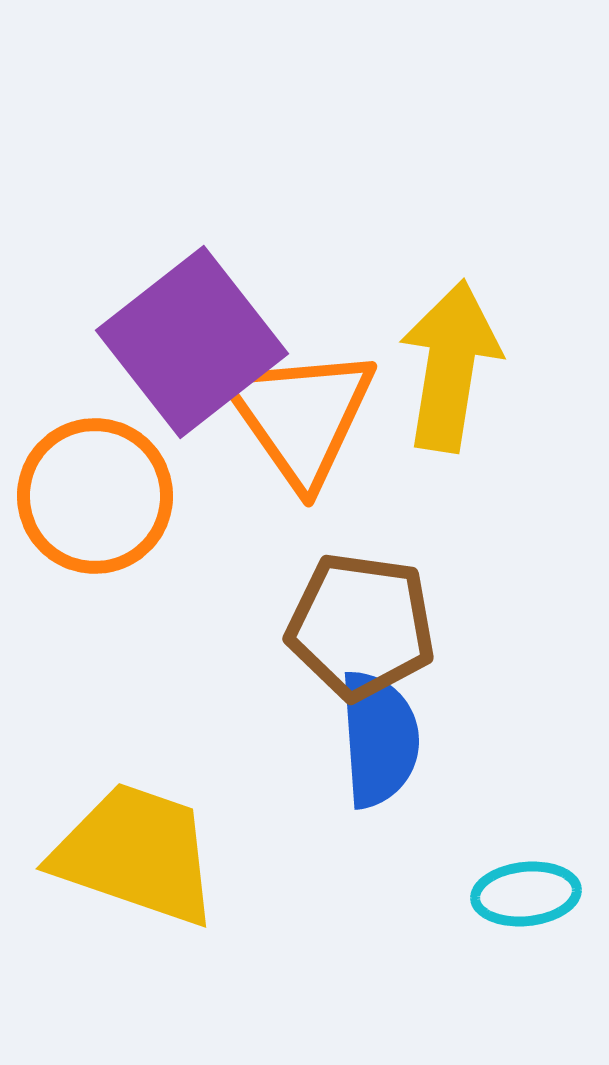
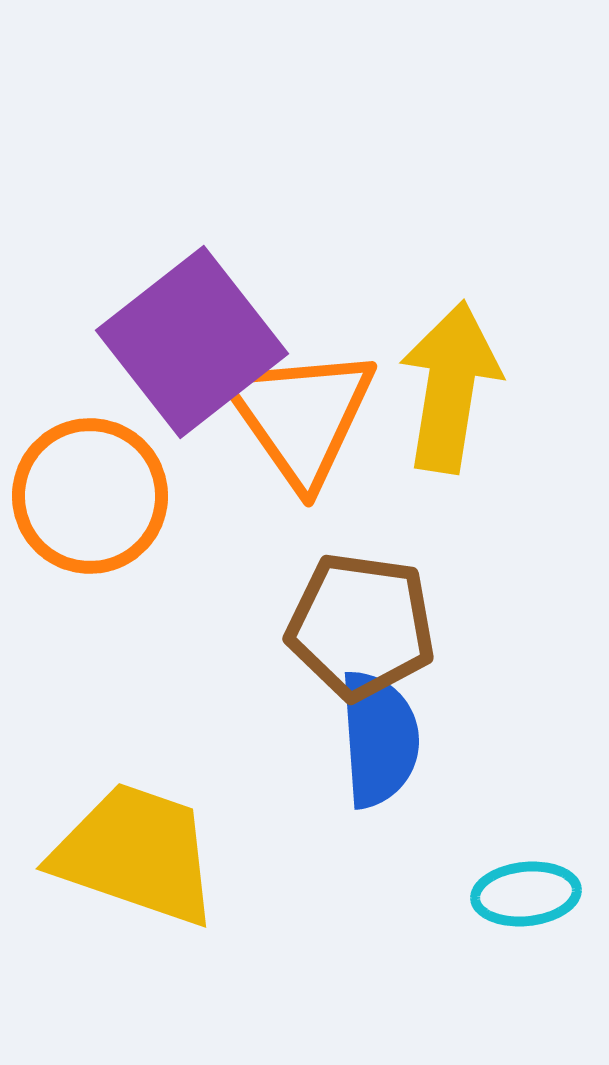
yellow arrow: moved 21 px down
orange circle: moved 5 px left
